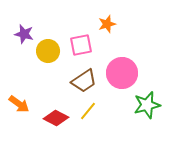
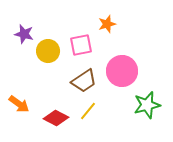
pink circle: moved 2 px up
